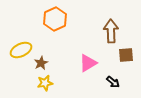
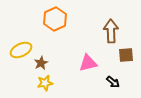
pink triangle: rotated 18 degrees clockwise
